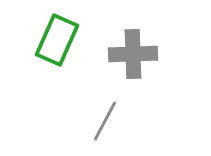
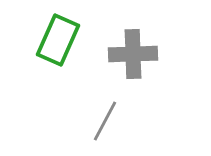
green rectangle: moved 1 px right
